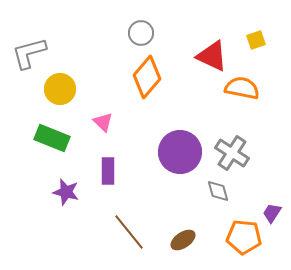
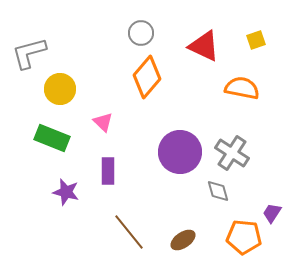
red triangle: moved 8 px left, 10 px up
